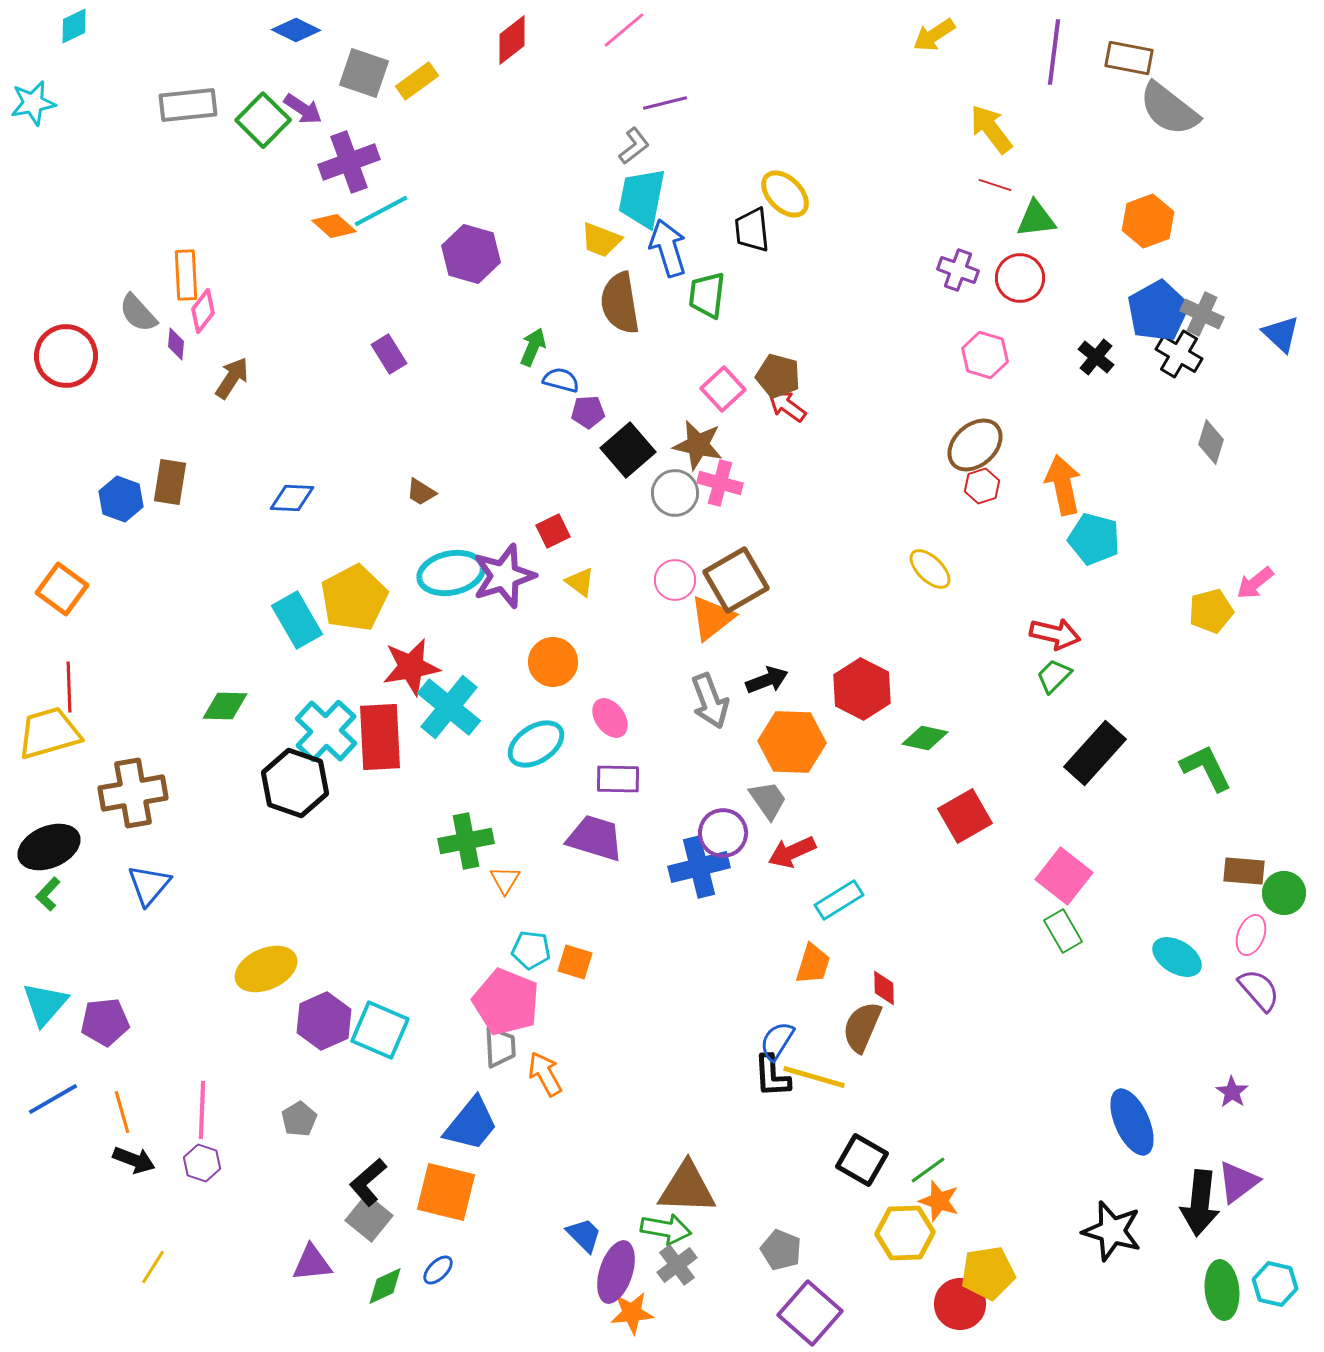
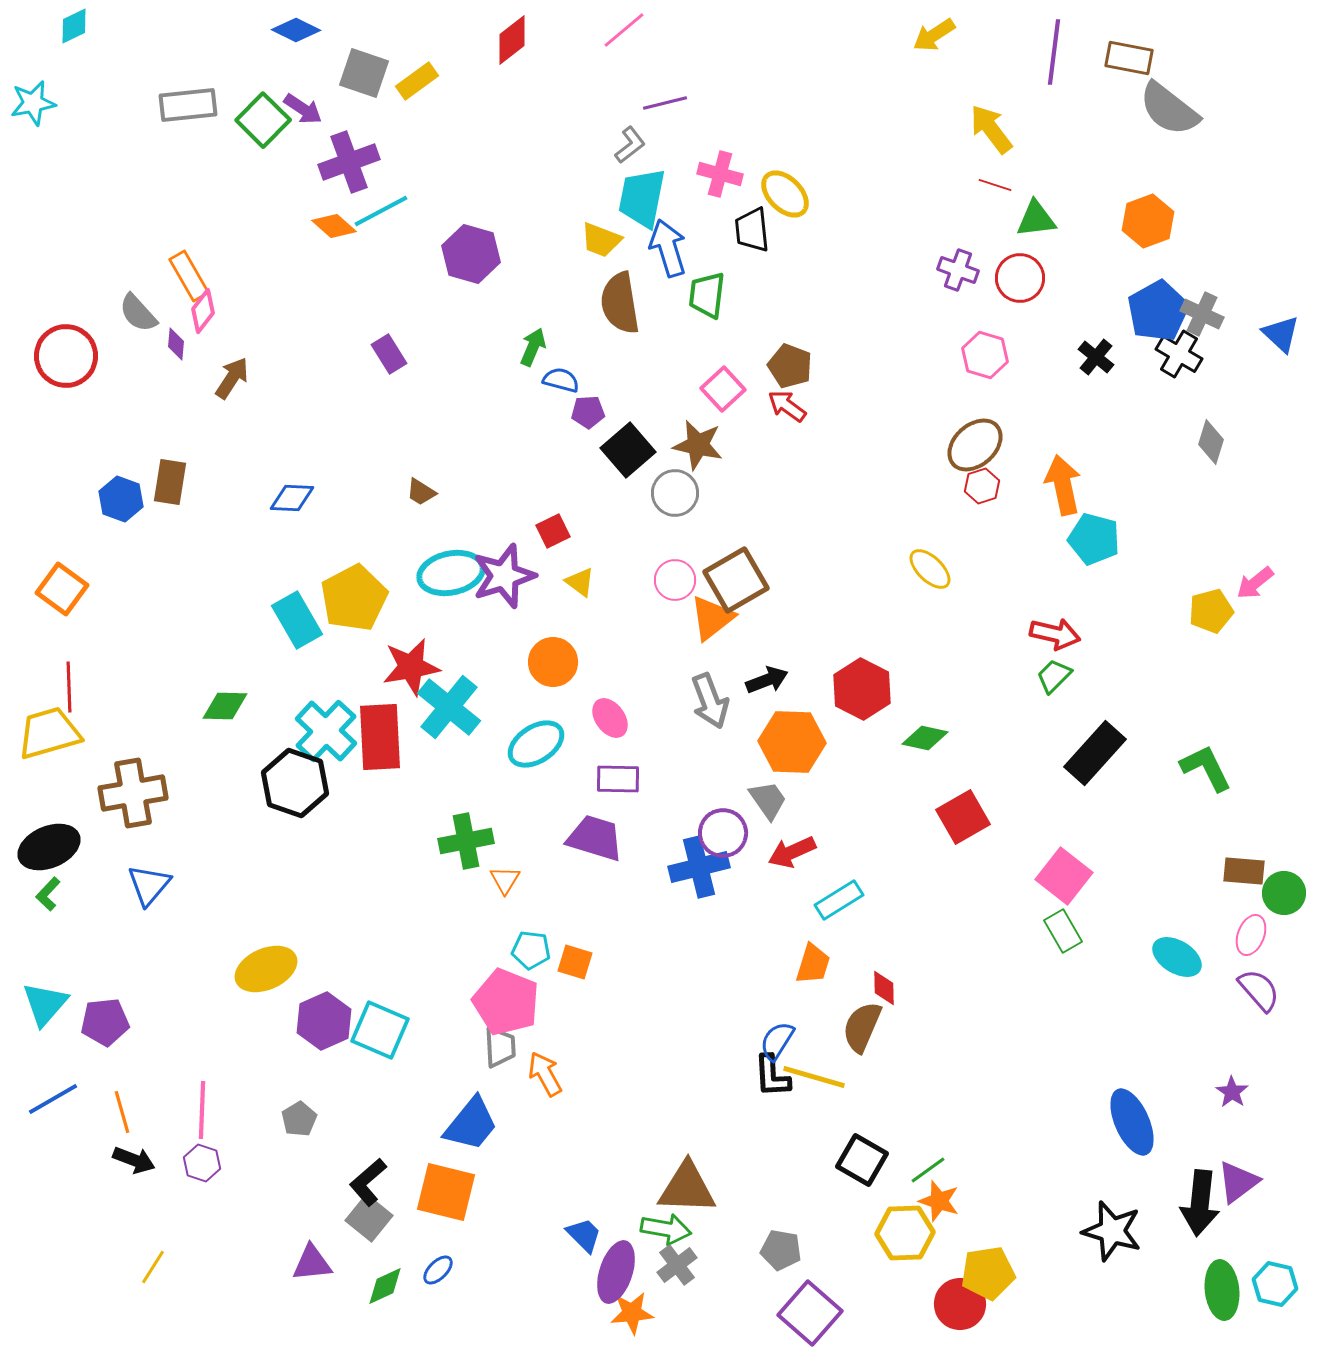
gray L-shape at (634, 146): moved 4 px left, 1 px up
orange rectangle at (186, 275): moved 3 px right, 1 px down; rotated 27 degrees counterclockwise
brown pentagon at (778, 376): moved 12 px right, 10 px up; rotated 6 degrees clockwise
pink cross at (720, 483): moved 309 px up
red square at (965, 816): moved 2 px left, 1 px down
gray pentagon at (781, 1250): rotated 12 degrees counterclockwise
